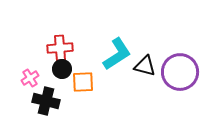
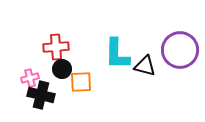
red cross: moved 4 px left, 1 px up
cyan L-shape: rotated 124 degrees clockwise
purple circle: moved 22 px up
pink cross: rotated 18 degrees clockwise
orange square: moved 2 px left
black cross: moved 5 px left, 6 px up
